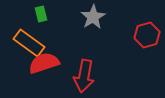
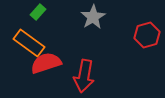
green rectangle: moved 3 px left, 2 px up; rotated 56 degrees clockwise
red semicircle: moved 2 px right
